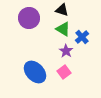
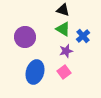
black triangle: moved 1 px right
purple circle: moved 4 px left, 19 px down
blue cross: moved 1 px right, 1 px up
purple star: rotated 24 degrees clockwise
blue ellipse: rotated 60 degrees clockwise
